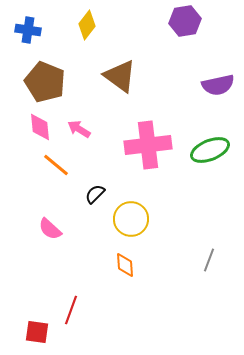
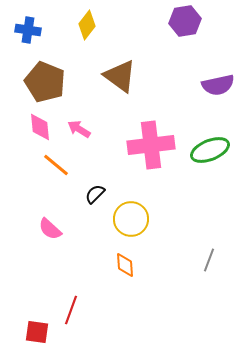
pink cross: moved 3 px right
